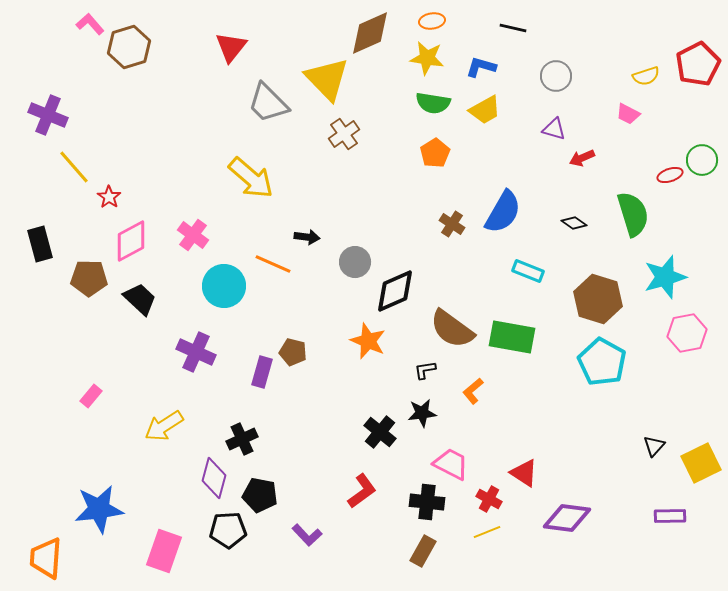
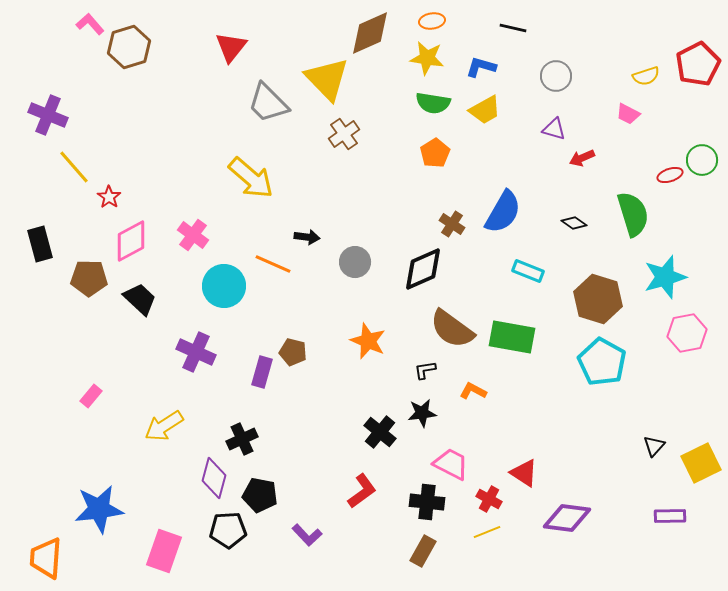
black diamond at (395, 291): moved 28 px right, 22 px up
orange L-shape at (473, 391): rotated 68 degrees clockwise
